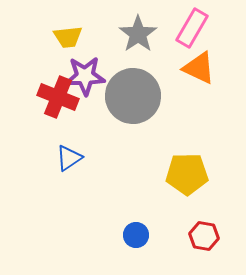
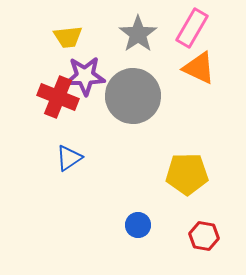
blue circle: moved 2 px right, 10 px up
